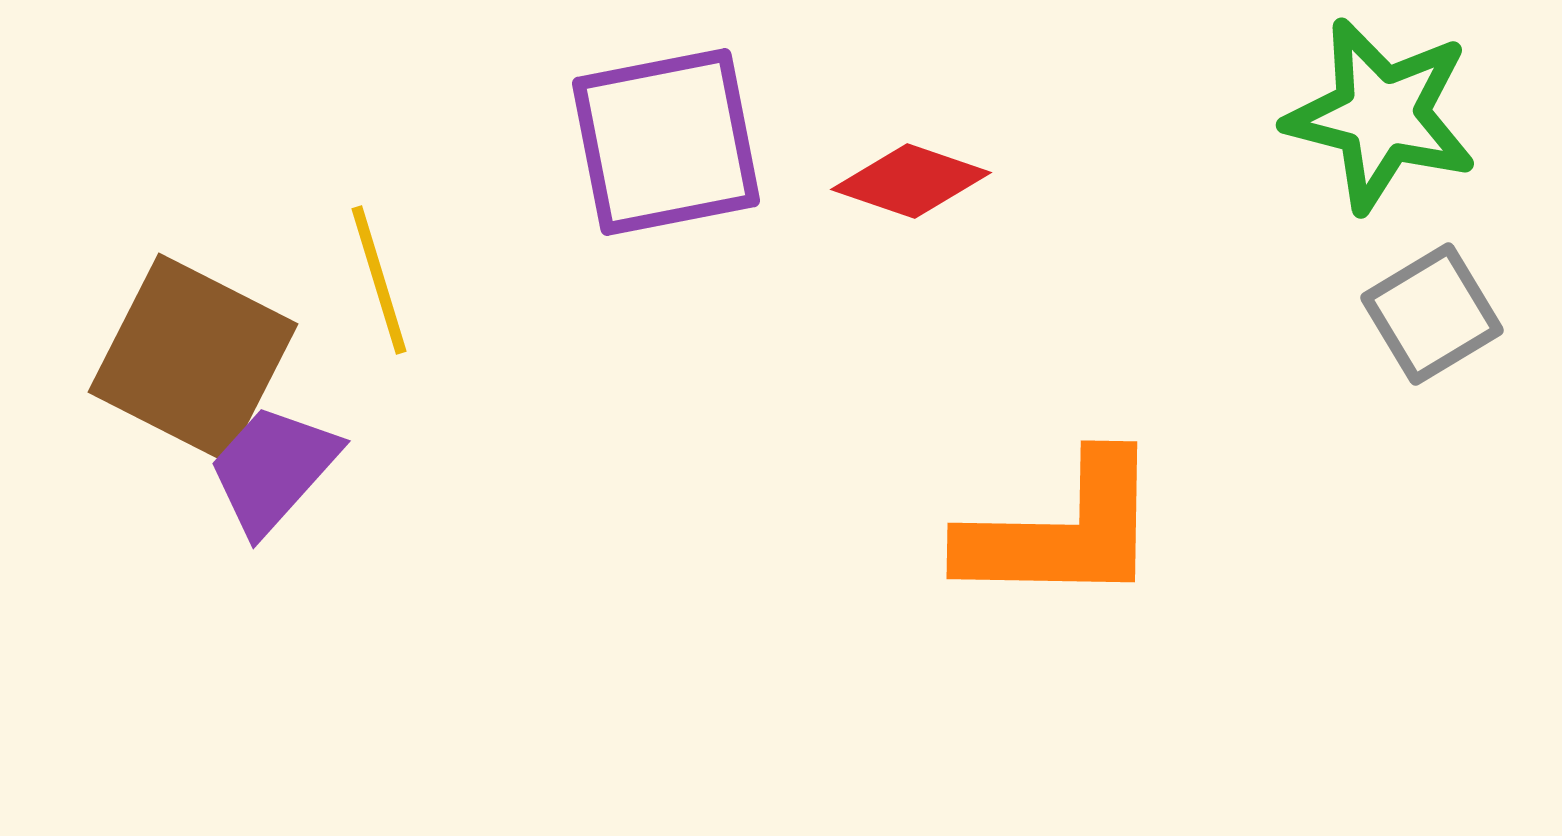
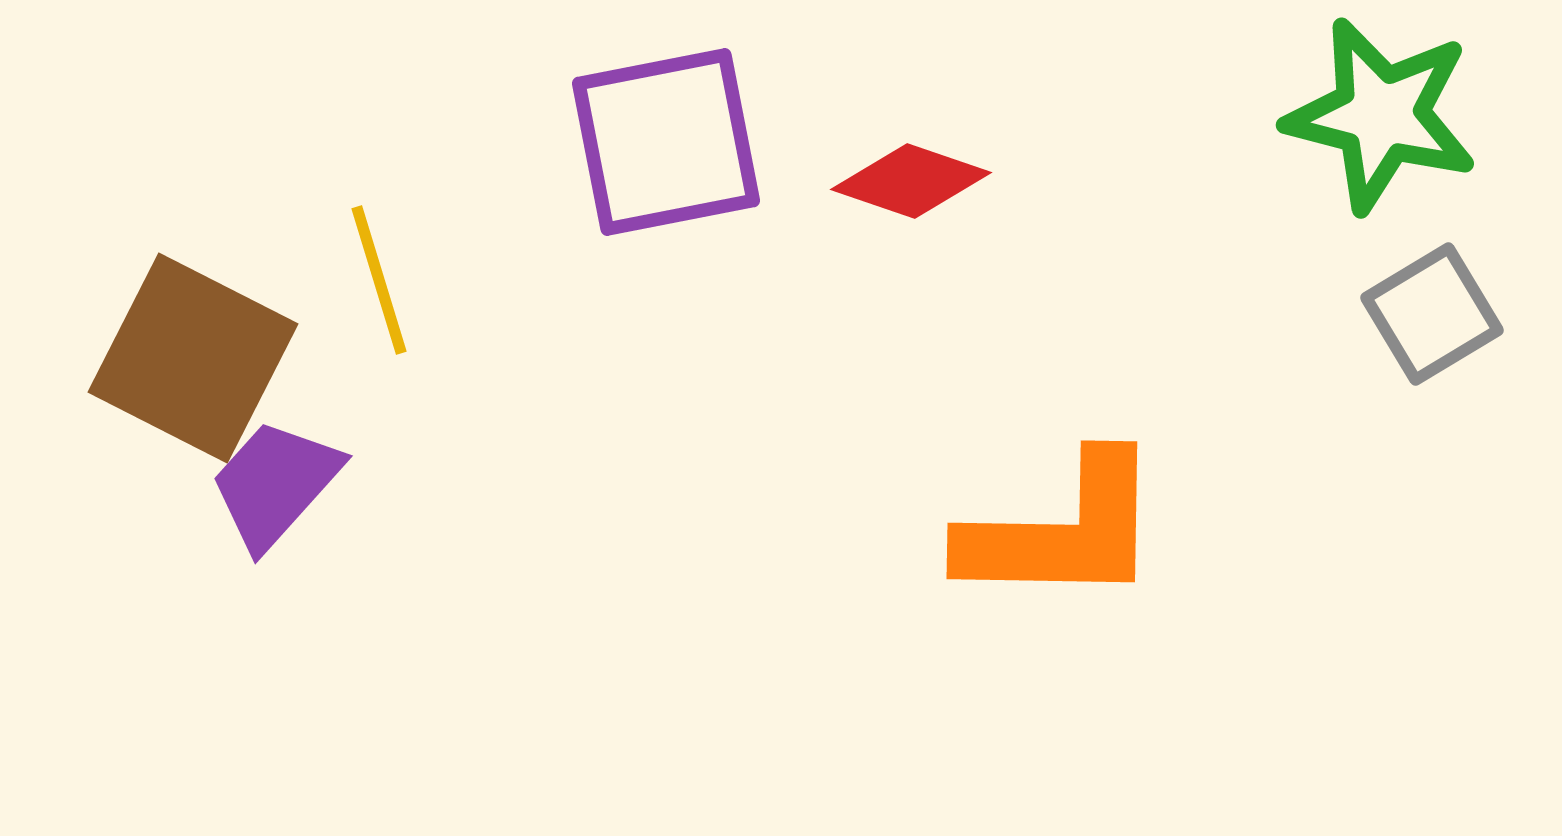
purple trapezoid: moved 2 px right, 15 px down
